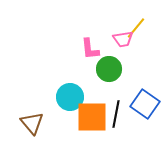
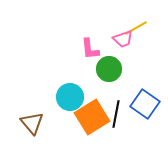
yellow line: rotated 20 degrees clockwise
pink trapezoid: rotated 10 degrees counterclockwise
orange square: rotated 32 degrees counterclockwise
